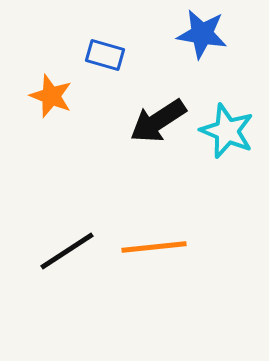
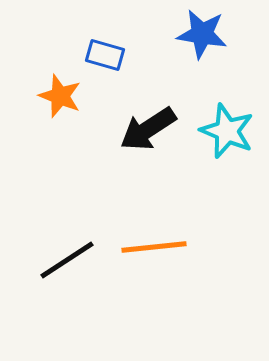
orange star: moved 9 px right
black arrow: moved 10 px left, 8 px down
black line: moved 9 px down
